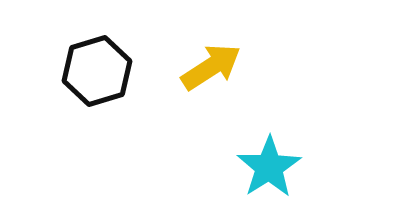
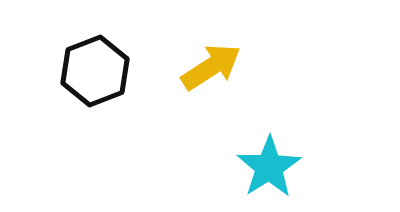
black hexagon: moved 2 px left; rotated 4 degrees counterclockwise
